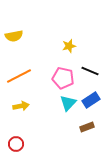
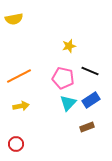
yellow semicircle: moved 17 px up
